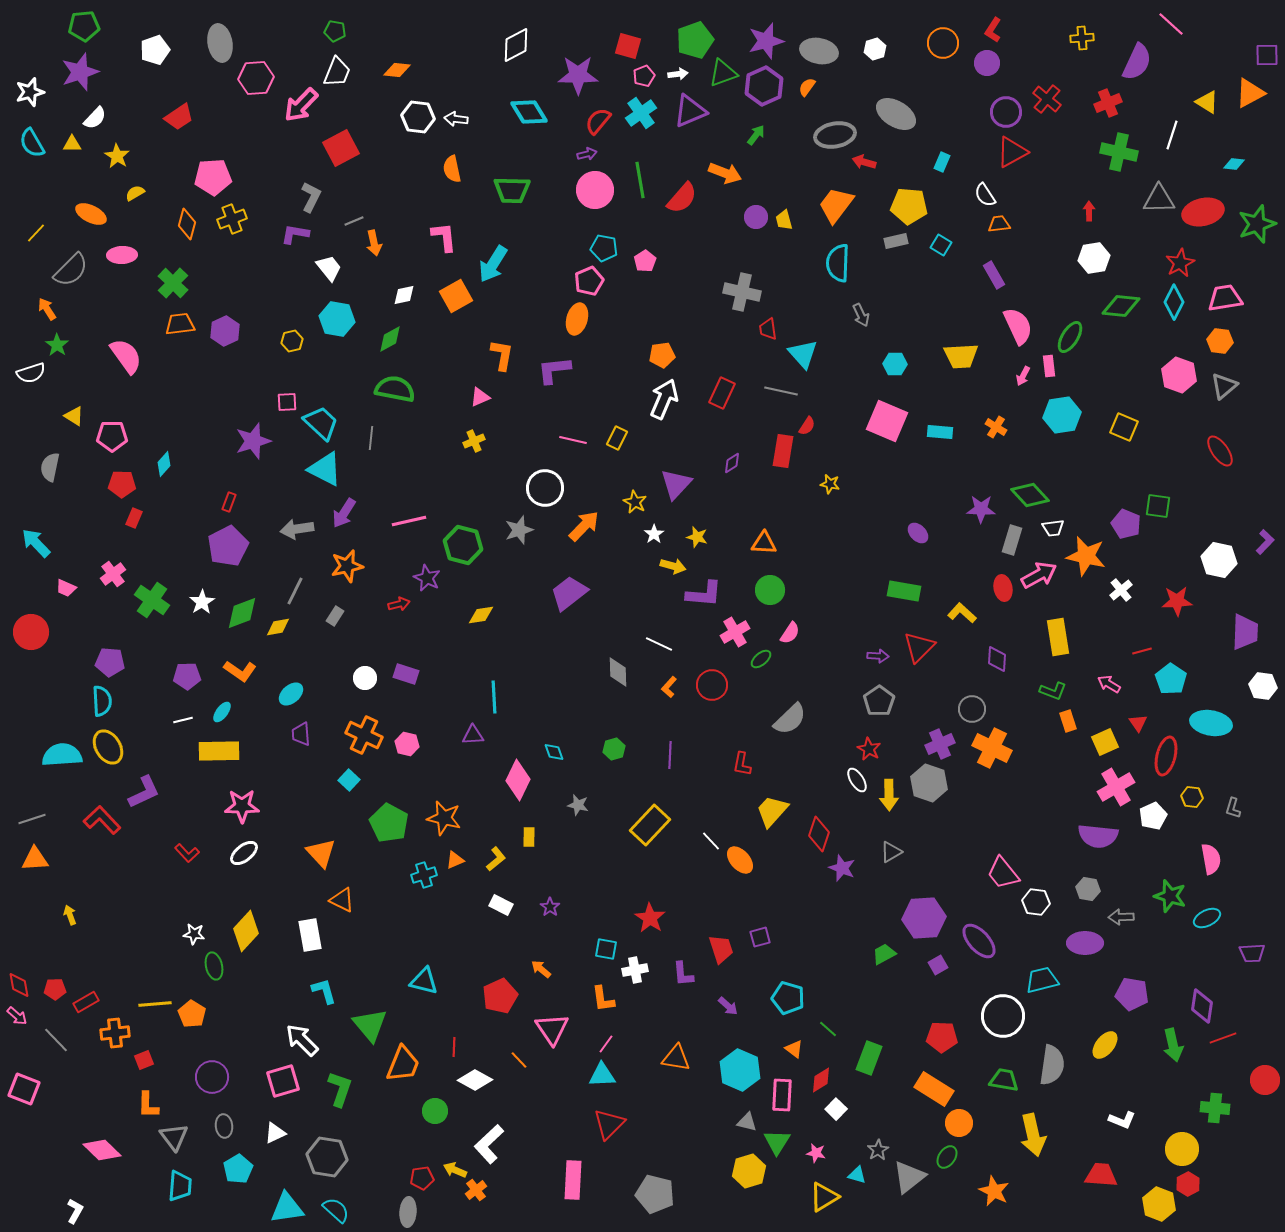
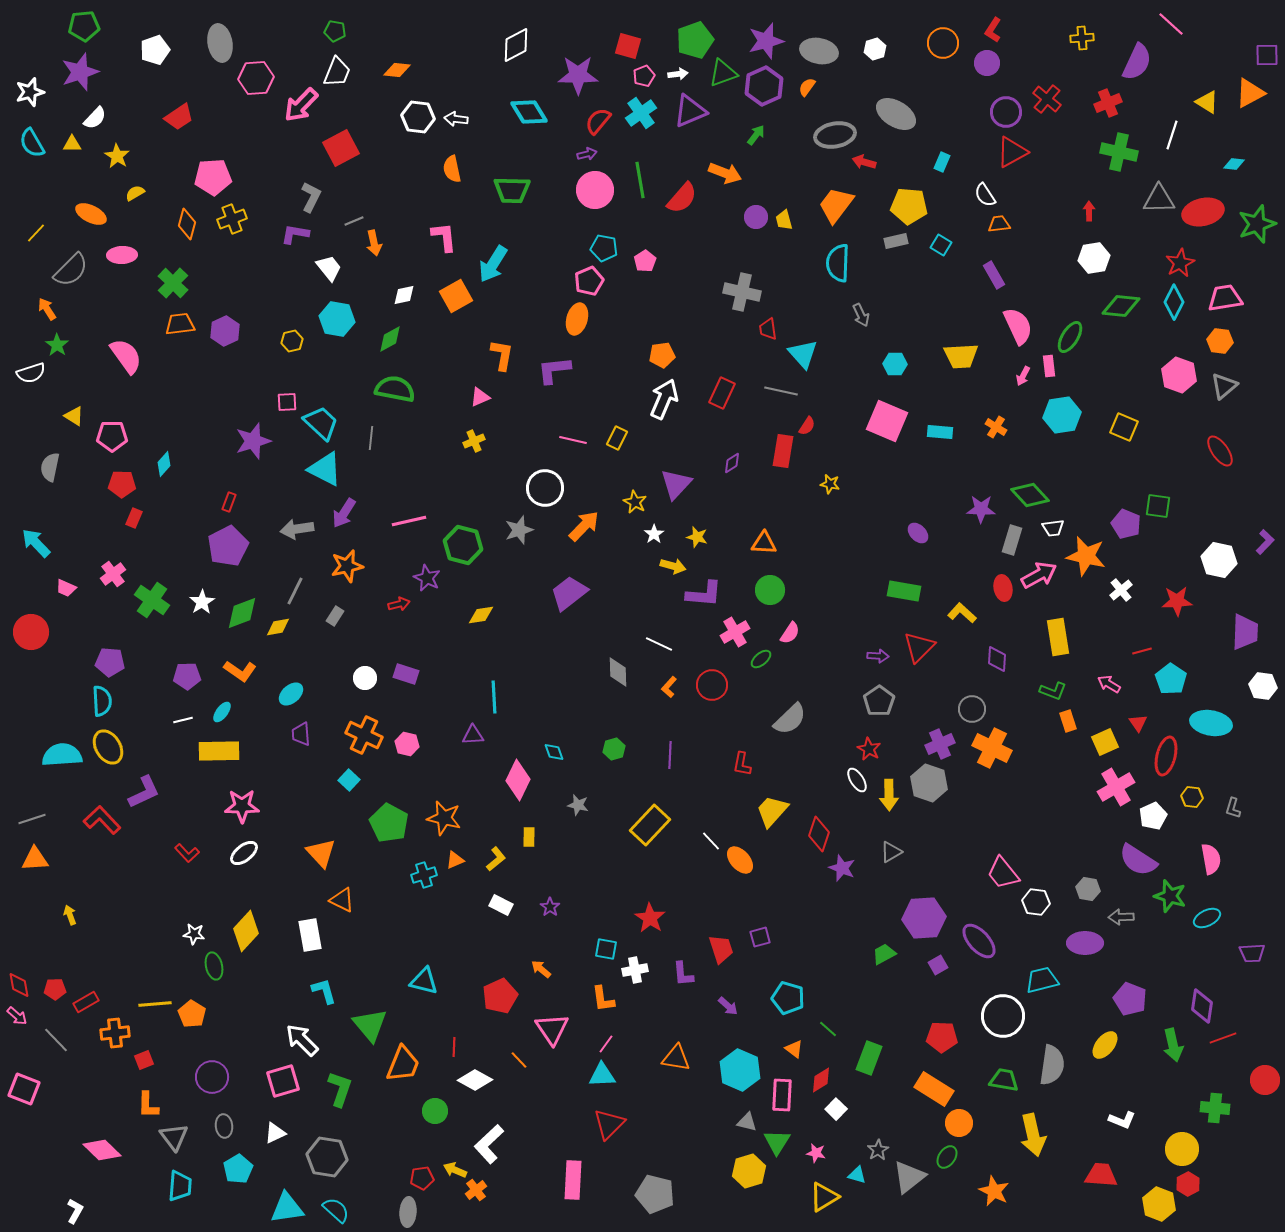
purple semicircle at (1098, 836): moved 40 px right, 24 px down; rotated 27 degrees clockwise
purple pentagon at (1132, 994): moved 2 px left, 5 px down; rotated 12 degrees clockwise
